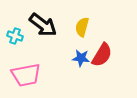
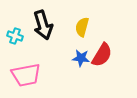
black arrow: rotated 36 degrees clockwise
